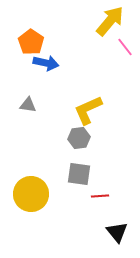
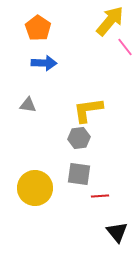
orange pentagon: moved 7 px right, 14 px up
blue arrow: moved 2 px left; rotated 10 degrees counterclockwise
yellow L-shape: rotated 16 degrees clockwise
yellow circle: moved 4 px right, 6 px up
